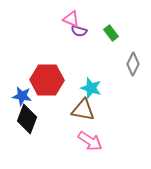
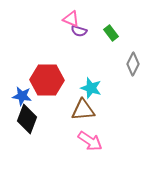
brown triangle: rotated 15 degrees counterclockwise
